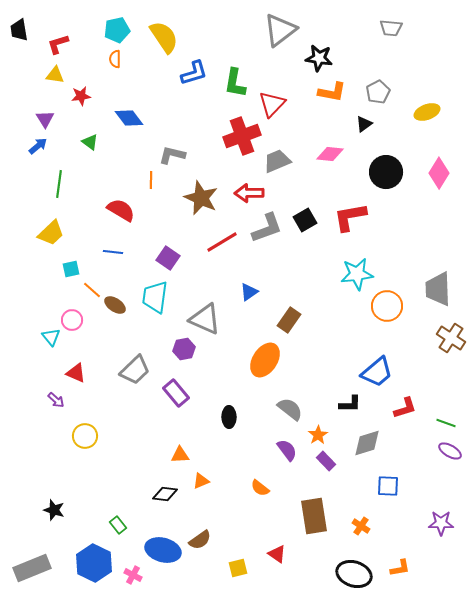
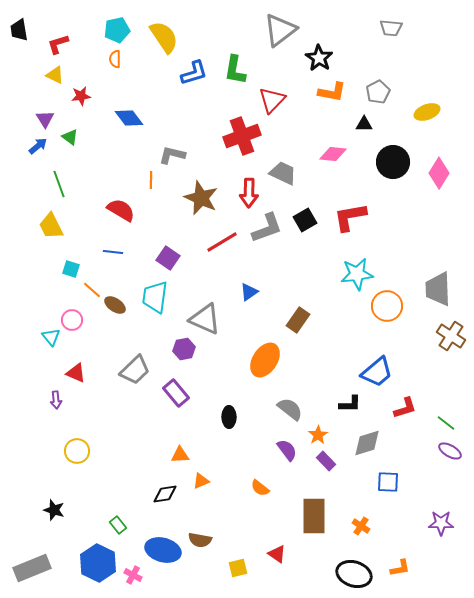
black star at (319, 58): rotated 24 degrees clockwise
yellow triangle at (55, 75): rotated 18 degrees clockwise
green L-shape at (235, 83): moved 13 px up
red triangle at (272, 104): moved 4 px up
black triangle at (364, 124): rotated 36 degrees clockwise
green triangle at (90, 142): moved 20 px left, 5 px up
pink diamond at (330, 154): moved 3 px right
gray trapezoid at (277, 161): moved 6 px right, 12 px down; rotated 48 degrees clockwise
black circle at (386, 172): moved 7 px right, 10 px up
green line at (59, 184): rotated 28 degrees counterclockwise
red arrow at (249, 193): rotated 88 degrees counterclockwise
yellow trapezoid at (51, 233): moved 7 px up; rotated 108 degrees clockwise
cyan square at (71, 269): rotated 30 degrees clockwise
brown rectangle at (289, 320): moved 9 px right
brown cross at (451, 338): moved 2 px up
purple arrow at (56, 400): rotated 42 degrees clockwise
green line at (446, 423): rotated 18 degrees clockwise
yellow circle at (85, 436): moved 8 px left, 15 px down
blue square at (388, 486): moved 4 px up
black diamond at (165, 494): rotated 15 degrees counterclockwise
brown rectangle at (314, 516): rotated 9 degrees clockwise
brown semicircle at (200, 540): rotated 45 degrees clockwise
blue hexagon at (94, 563): moved 4 px right
